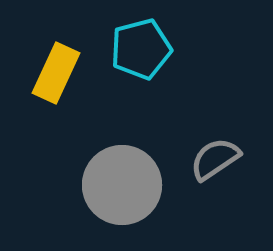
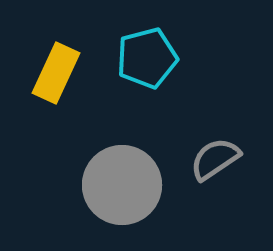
cyan pentagon: moved 6 px right, 9 px down
